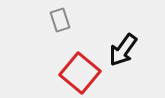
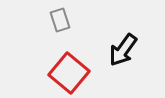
red square: moved 11 px left
